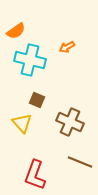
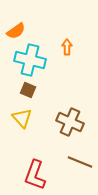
orange arrow: rotated 119 degrees clockwise
brown square: moved 9 px left, 10 px up
yellow triangle: moved 5 px up
